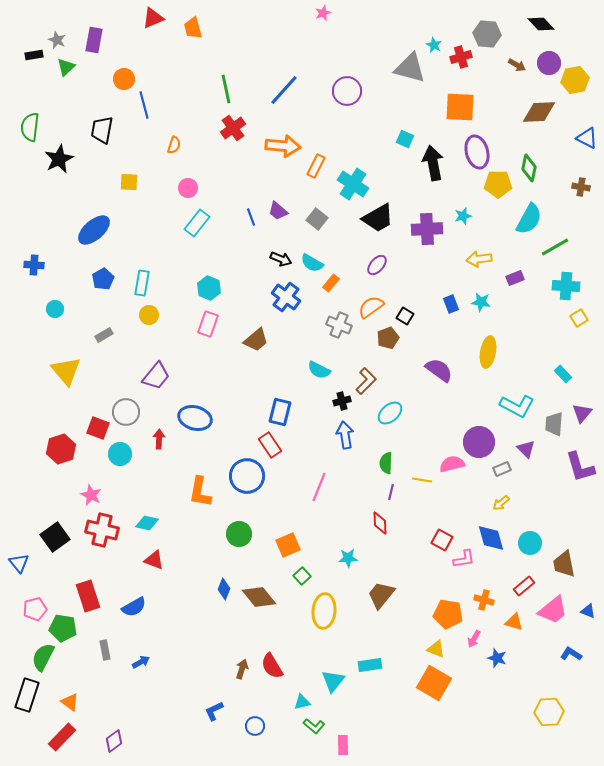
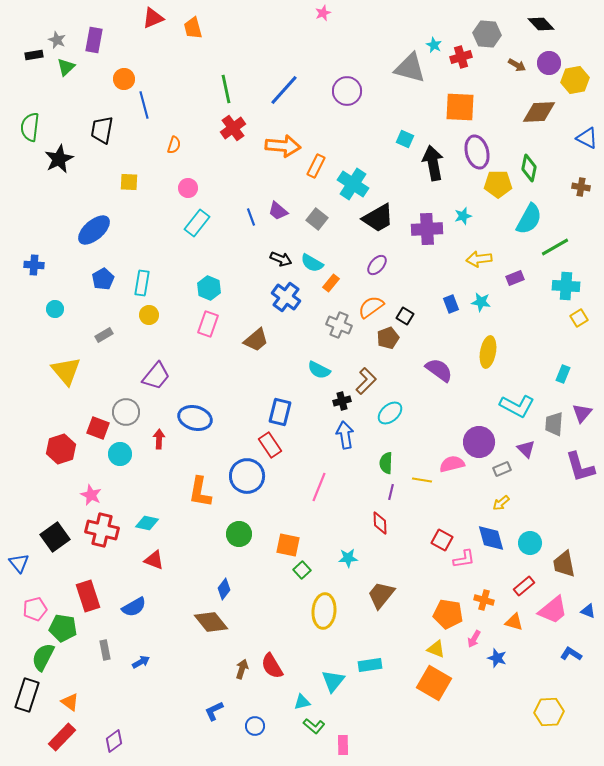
cyan rectangle at (563, 374): rotated 66 degrees clockwise
orange square at (288, 545): rotated 35 degrees clockwise
green square at (302, 576): moved 6 px up
blue diamond at (224, 589): rotated 15 degrees clockwise
brown diamond at (259, 597): moved 48 px left, 25 px down
